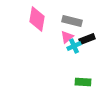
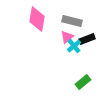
cyan cross: rotated 16 degrees counterclockwise
green rectangle: rotated 42 degrees counterclockwise
